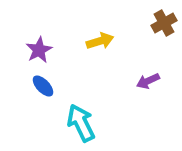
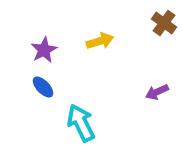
brown cross: rotated 25 degrees counterclockwise
purple star: moved 5 px right
purple arrow: moved 9 px right, 11 px down
blue ellipse: moved 1 px down
